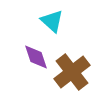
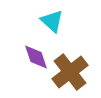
brown cross: moved 2 px left
